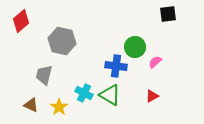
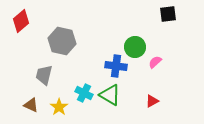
red triangle: moved 5 px down
